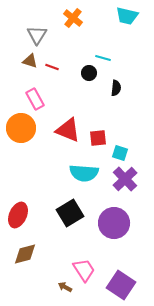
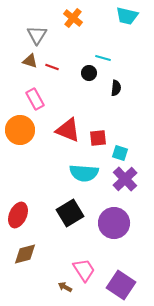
orange circle: moved 1 px left, 2 px down
